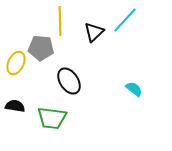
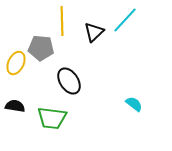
yellow line: moved 2 px right
cyan semicircle: moved 15 px down
